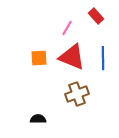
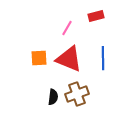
red rectangle: rotated 63 degrees counterclockwise
red triangle: moved 3 px left, 2 px down
black semicircle: moved 15 px right, 22 px up; rotated 98 degrees clockwise
